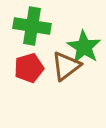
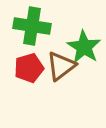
brown triangle: moved 5 px left
